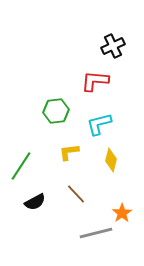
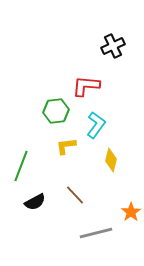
red L-shape: moved 9 px left, 5 px down
cyan L-shape: moved 3 px left, 1 px down; rotated 140 degrees clockwise
yellow L-shape: moved 3 px left, 6 px up
green line: rotated 12 degrees counterclockwise
brown line: moved 1 px left, 1 px down
orange star: moved 9 px right, 1 px up
